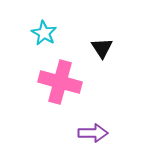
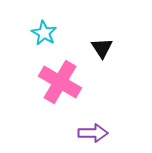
pink cross: rotated 15 degrees clockwise
